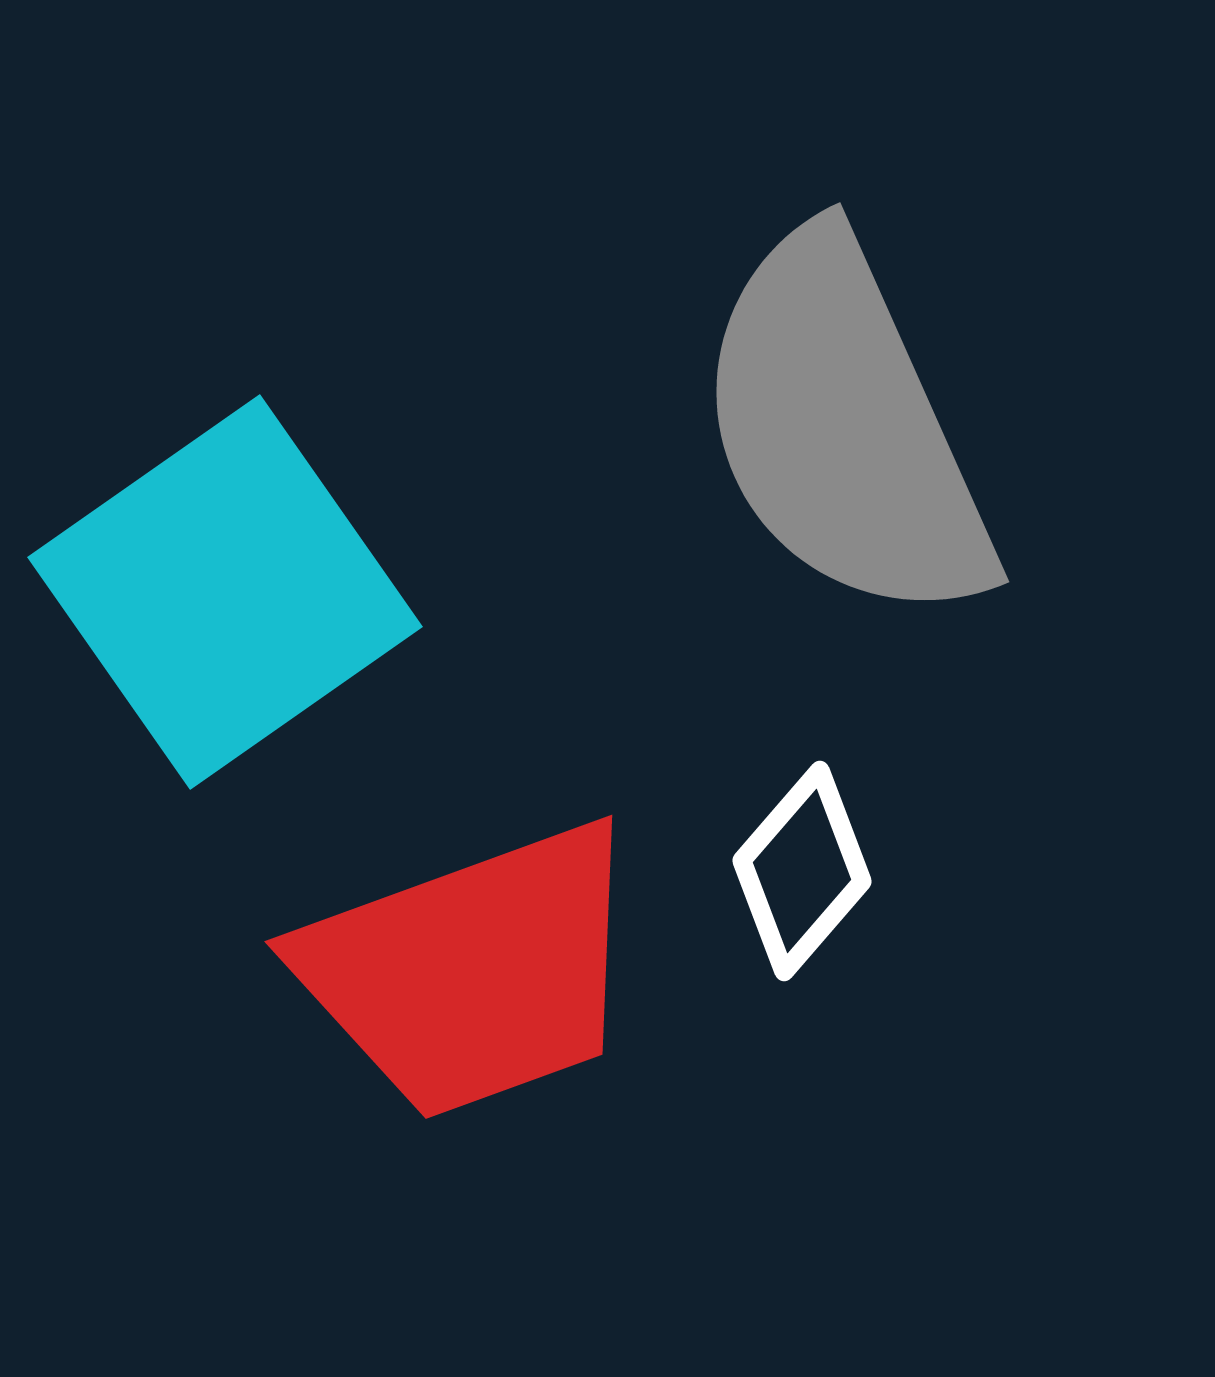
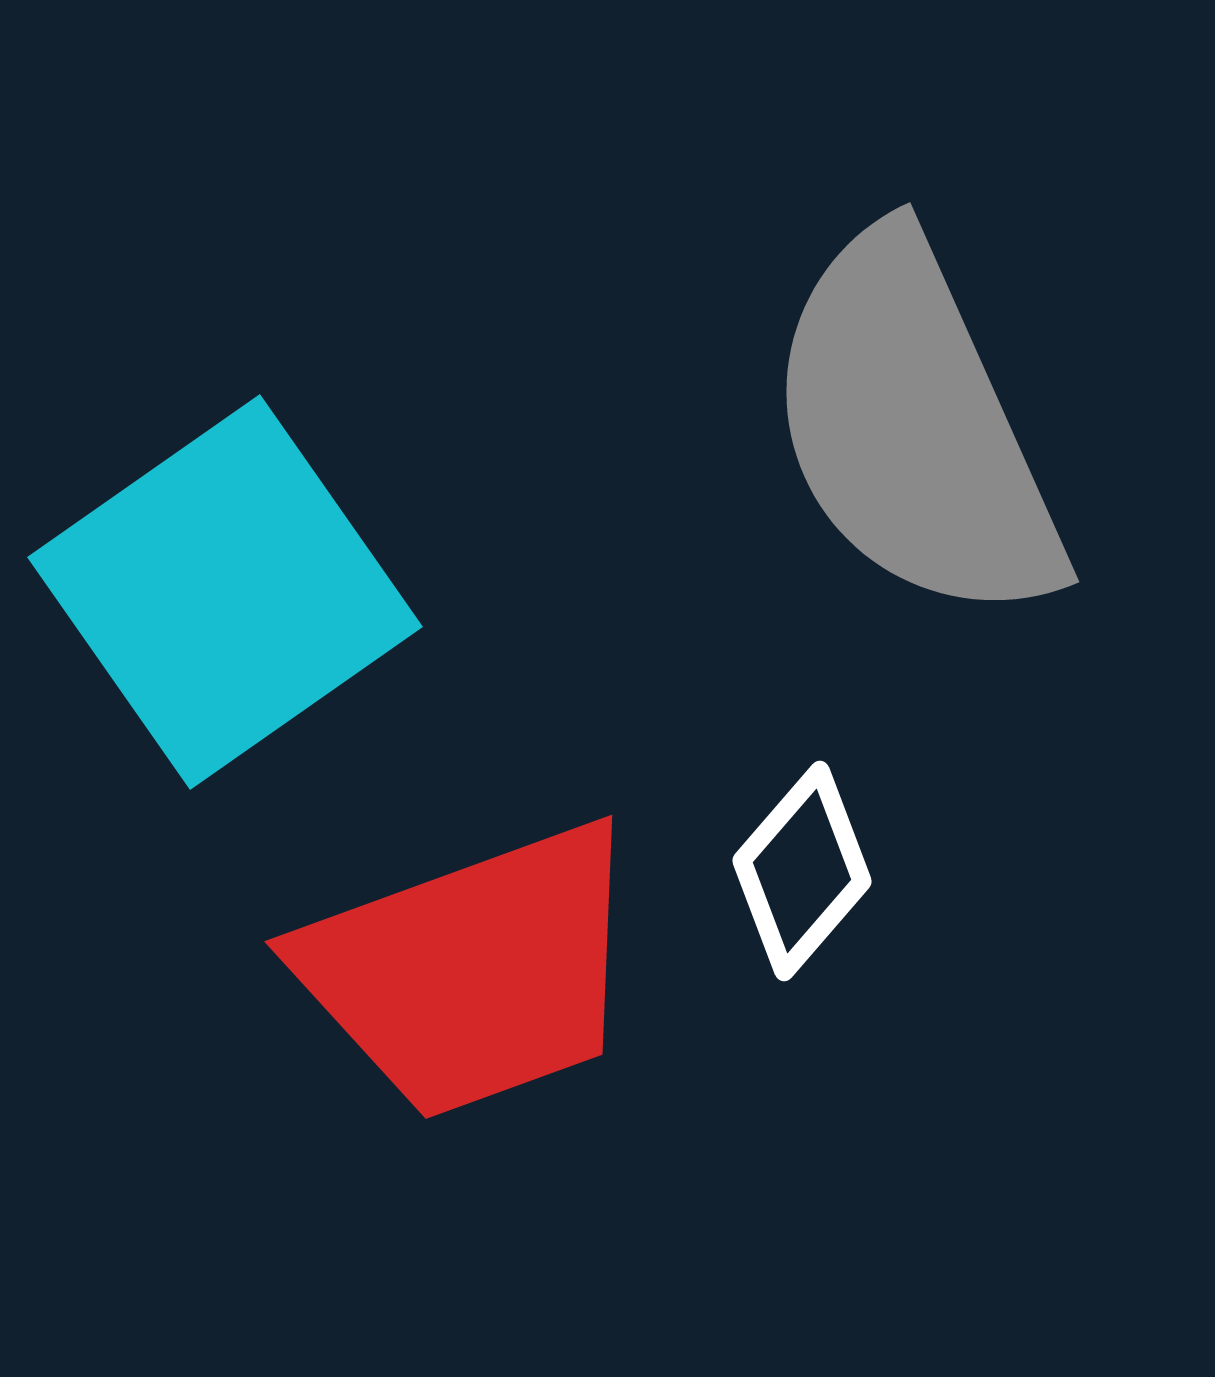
gray semicircle: moved 70 px right
